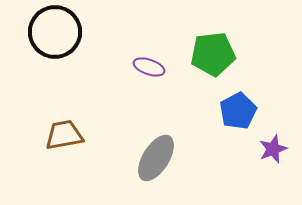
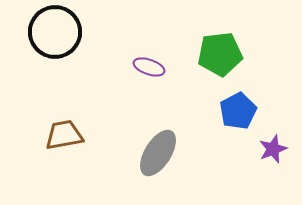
green pentagon: moved 7 px right
gray ellipse: moved 2 px right, 5 px up
